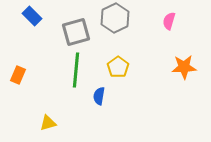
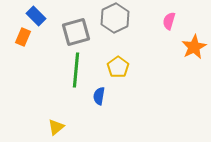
blue rectangle: moved 4 px right
orange star: moved 10 px right, 20 px up; rotated 25 degrees counterclockwise
orange rectangle: moved 5 px right, 38 px up
yellow triangle: moved 8 px right, 4 px down; rotated 24 degrees counterclockwise
